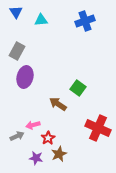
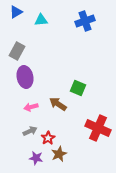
blue triangle: rotated 32 degrees clockwise
purple ellipse: rotated 25 degrees counterclockwise
green square: rotated 14 degrees counterclockwise
pink arrow: moved 2 px left, 18 px up
gray arrow: moved 13 px right, 5 px up
